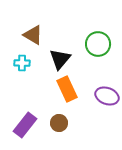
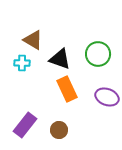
brown triangle: moved 5 px down
green circle: moved 10 px down
black triangle: rotated 50 degrees counterclockwise
purple ellipse: moved 1 px down
brown circle: moved 7 px down
